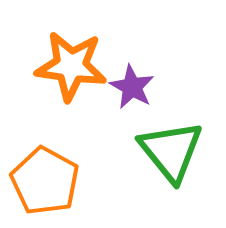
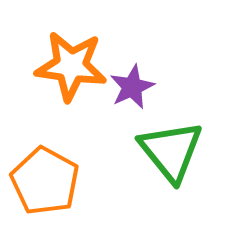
purple star: rotated 18 degrees clockwise
